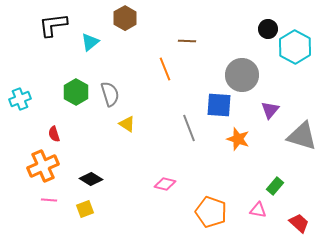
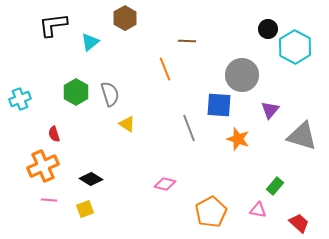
orange pentagon: rotated 24 degrees clockwise
